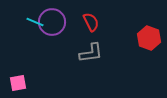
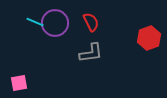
purple circle: moved 3 px right, 1 px down
red hexagon: rotated 20 degrees clockwise
pink square: moved 1 px right
